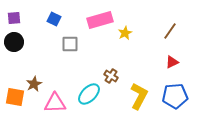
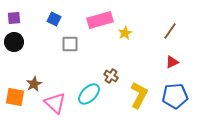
yellow L-shape: moved 1 px up
pink triangle: rotated 45 degrees clockwise
